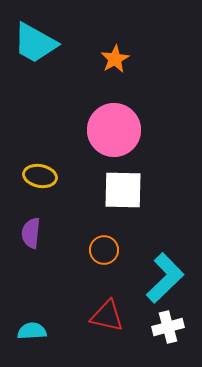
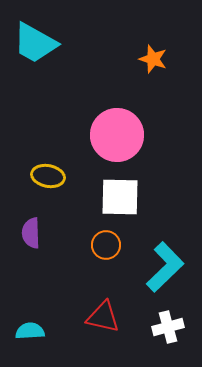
orange star: moved 38 px right; rotated 24 degrees counterclockwise
pink circle: moved 3 px right, 5 px down
yellow ellipse: moved 8 px right
white square: moved 3 px left, 7 px down
purple semicircle: rotated 8 degrees counterclockwise
orange circle: moved 2 px right, 5 px up
cyan L-shape: moved 11 px up
red triangle: moved 4 px left, 1 px down
cyan semicircle: moved 2 px left
